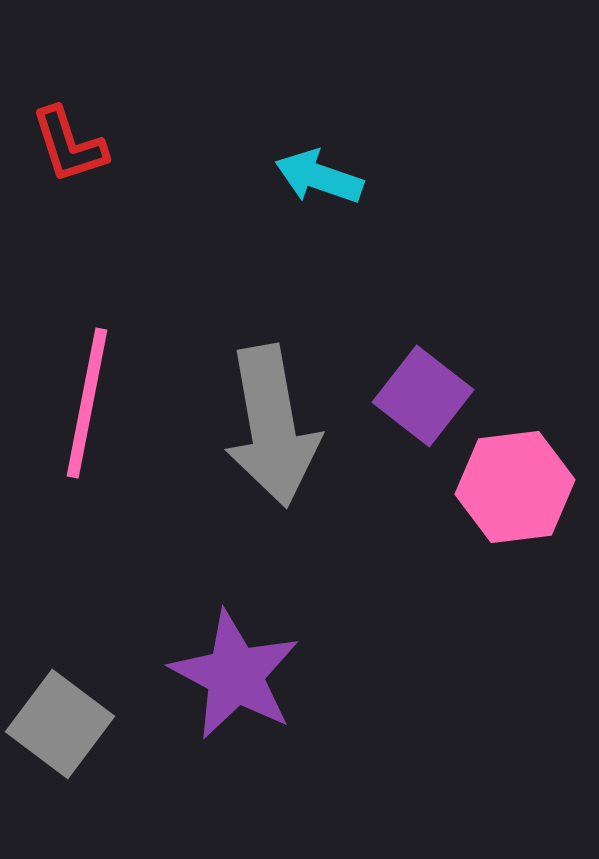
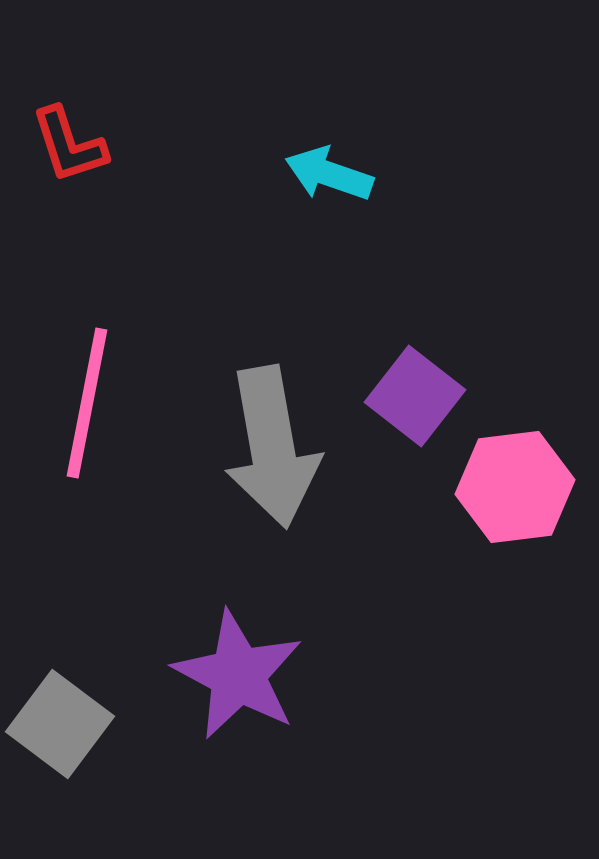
cyan arrow: moved 10 px right, 3 px up
purple square: moved 8 px left
gray arrow: moved 21 px down
purple star: moved 3 px right
